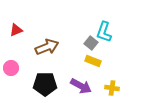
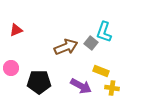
brown arrow: moved 19 px right
yellow rectangle: moved 8 px right, 10 px down
black pentagon: moved 6 px left, 2 px up
